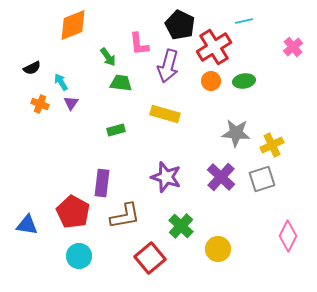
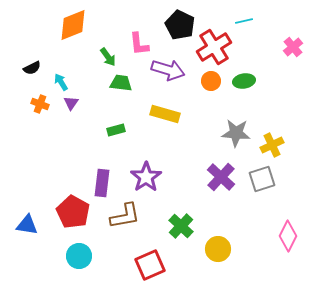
purple arrow: moved 4 px down; rotated 88 degrees counterclockwise
purple star: moved 20 px left; rotated 20 degrees clockwise
red square: moved 7 px down; rotated 16 degrees clockwise
